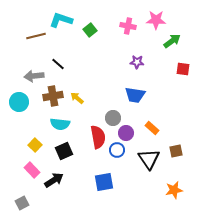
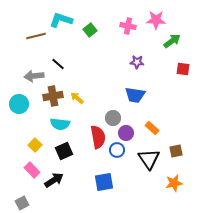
cyan circle: moved 2 px down
orange star: moved 7 px up
